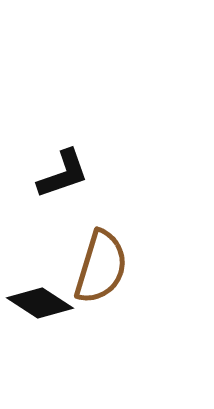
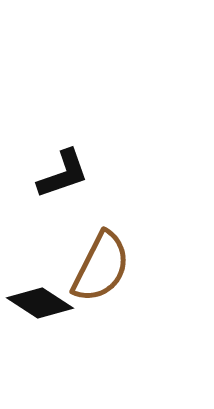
brown semicircle: rotated 10 degrees clockwise
